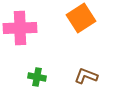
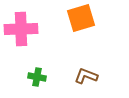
orange square: rotated 16 degrees clockwise
pink cross: moved 1 px right, 1 px down
